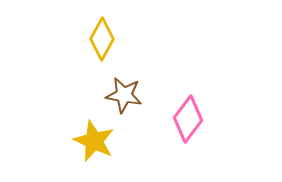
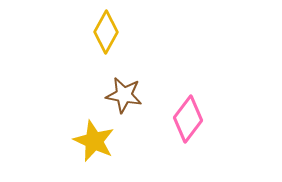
yellow diamond: moved 4 px right, 7 px up
